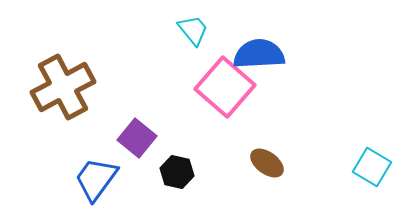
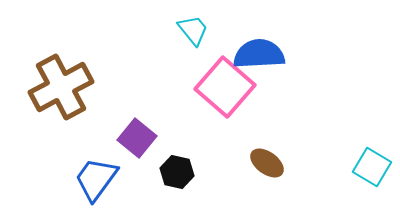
brown cross: moved 2 px left
